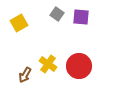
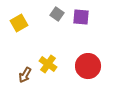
red circle: moved 9 px right
